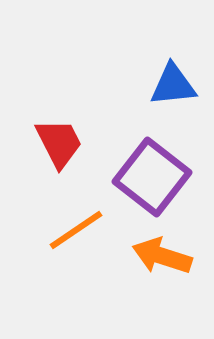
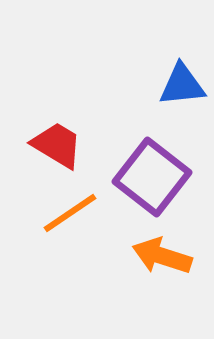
blue triangle: moved 9 px right
red trapezoid: moved 2 px left, 2 px down; rotated 32 degrees counterclockwise
orange line: moved 6 px left, 17 px up
